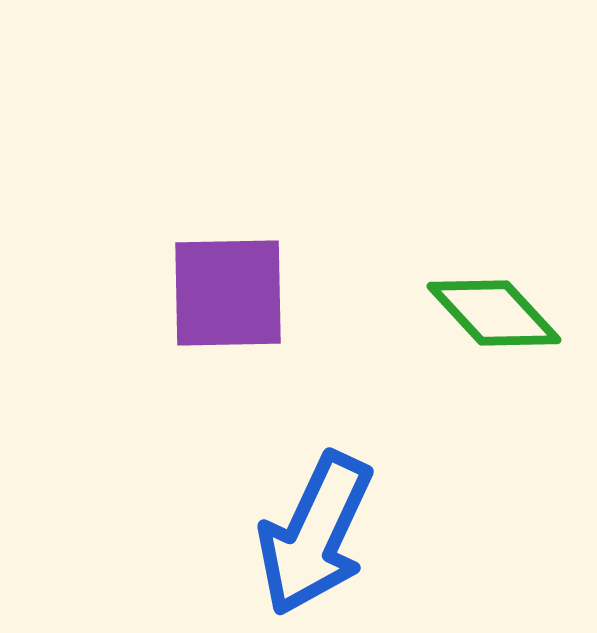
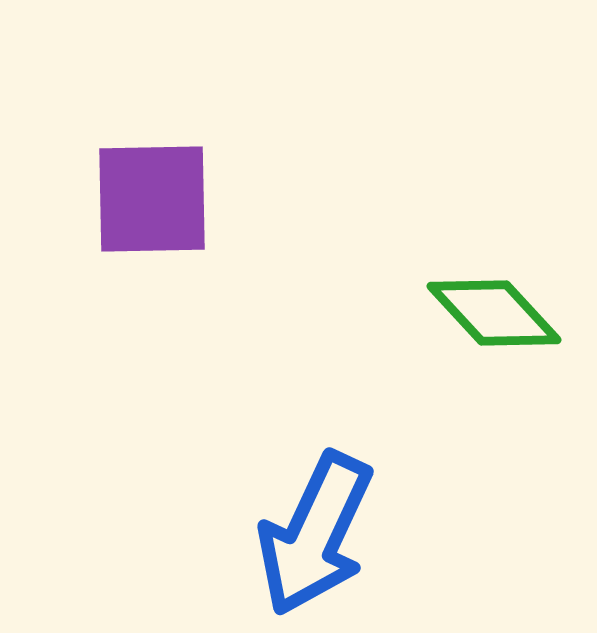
purple square: moved 76 px left, 94 px up
